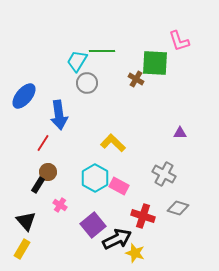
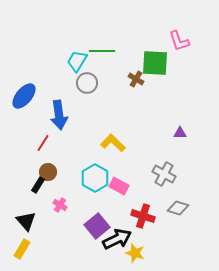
purple square: moved 4 px right, 1 px down
